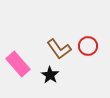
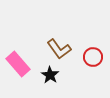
red circle: moved 5 px right, 11 px down
